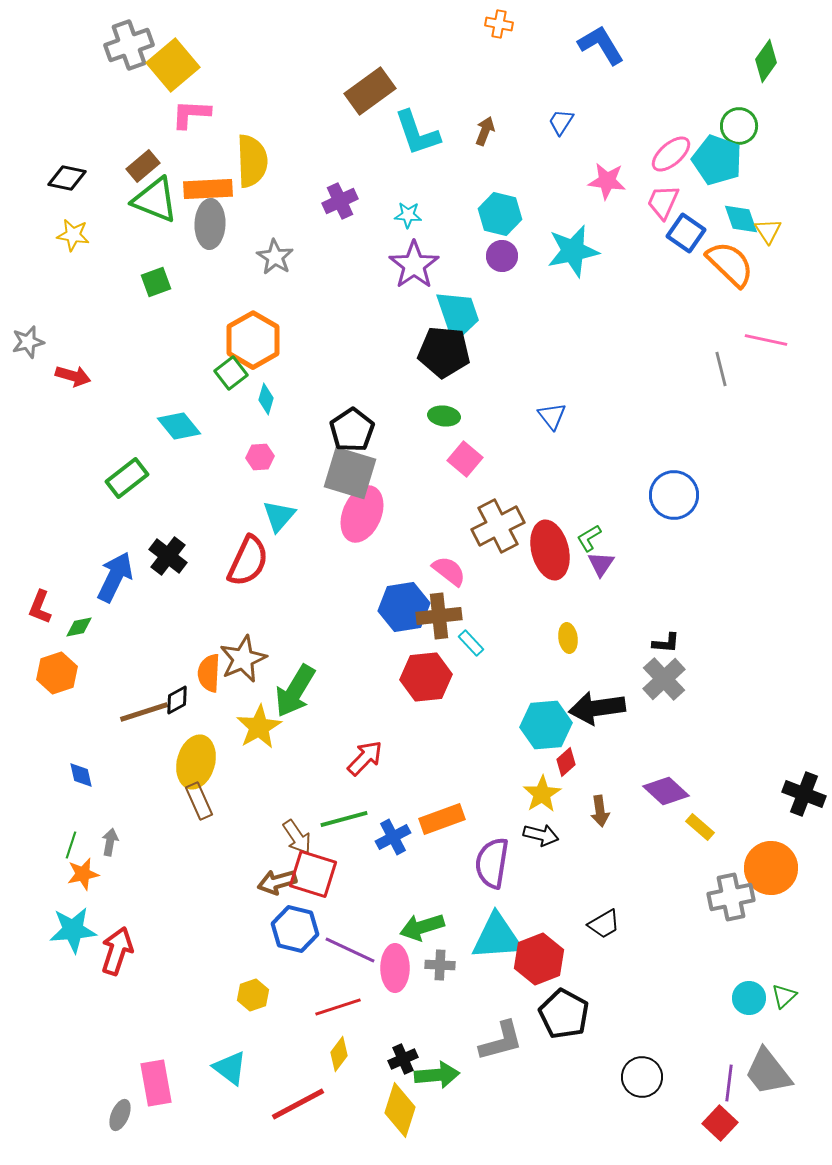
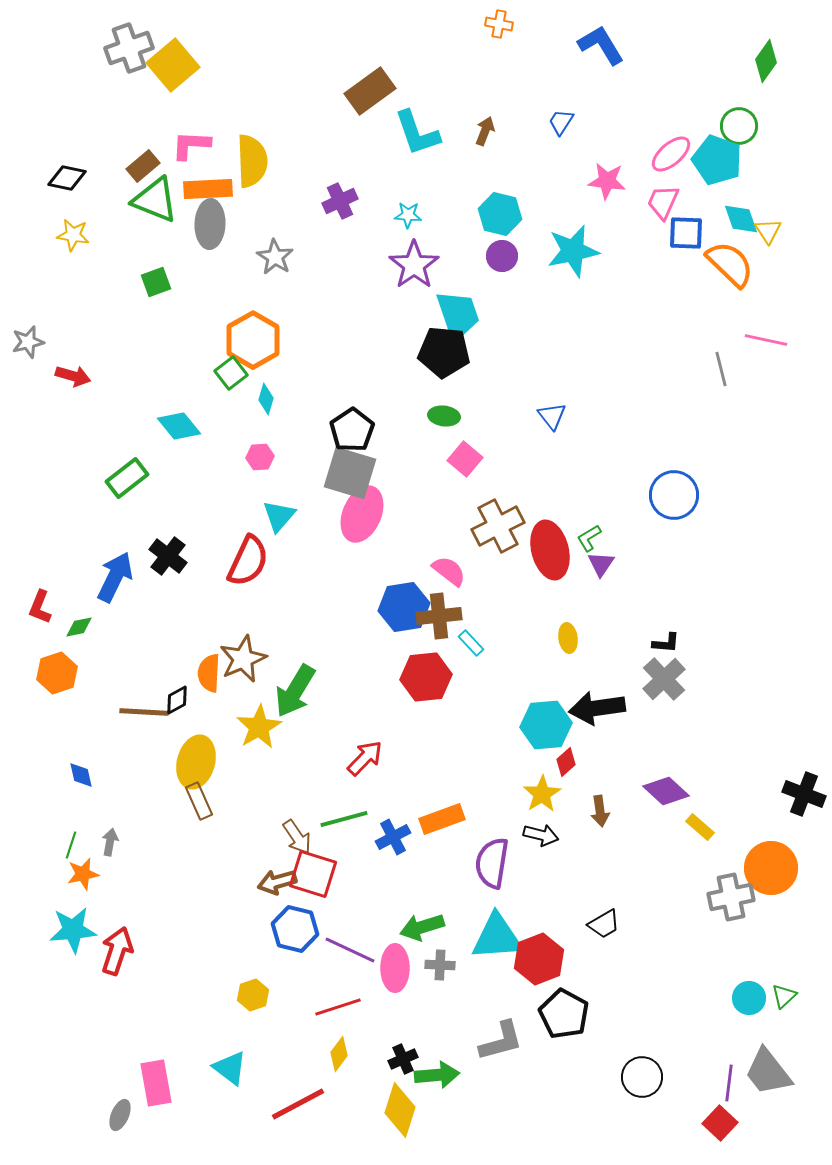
gray cross at (129, 45): moved 3 px down
pink L-shape at (191, 114): moved 31 px down
blue square at (686, 233): rotated 33 degrees counterclockwise
brown line at (144, 712): rotated 21 degrees clockwise
